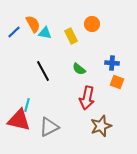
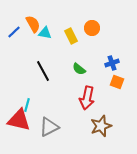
orange circle: moved 4 px down
blue cross: rotated 24 degrees counterclockwise
